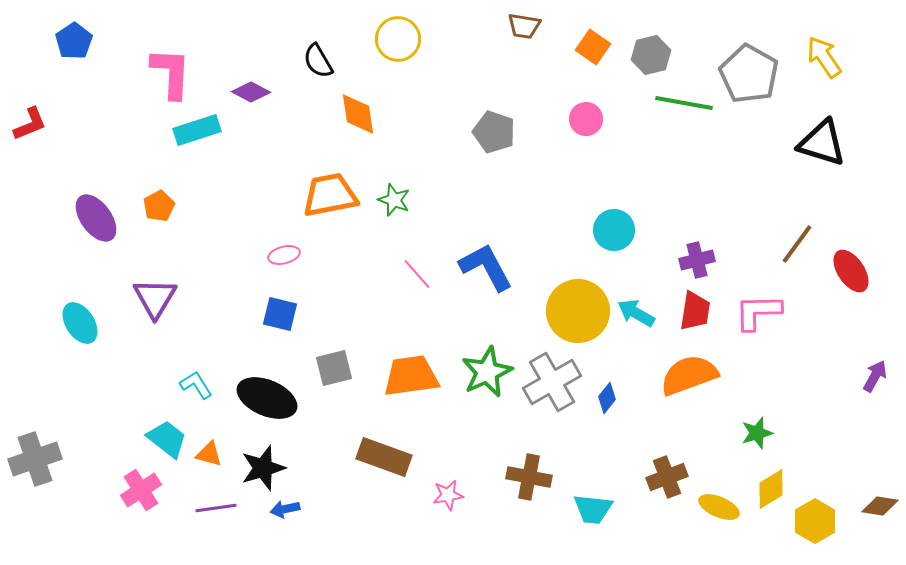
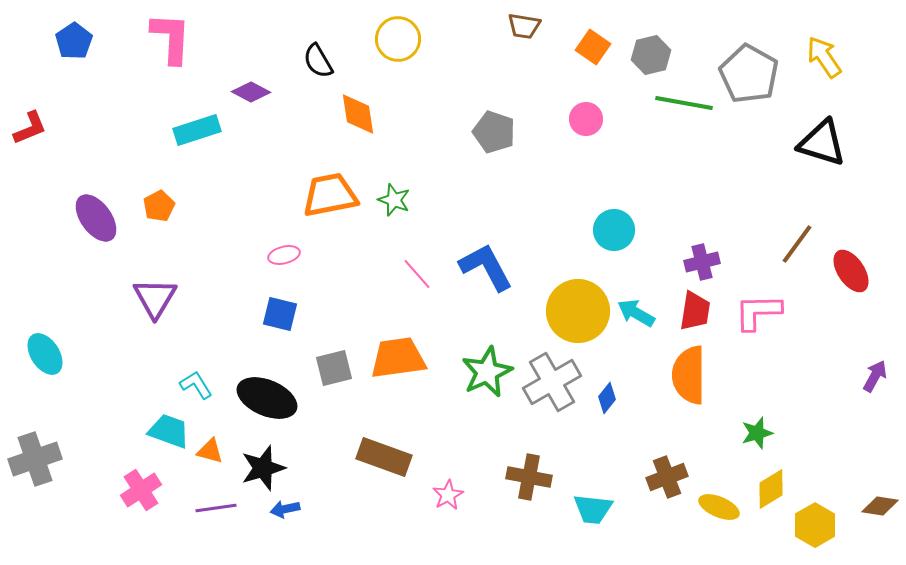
pink L-shape at (171, 73): moved 35 px up
red L-shape at (30, 124): moved 4 px down
purple cross at (697, 260): moved 5 px right, 2 px down
cyan ellipse at (80, 323): moved 35 px left, 31 px down
orange semicircle at (689, 375): rotated 70 degrees counterclockwise
orange trapezoid at (411, 376): moved 13 px left, 18 px up
cyan trapezoid at (167, 439): moved 2 px right, 8 px up; rotated 18 degrees counterclockwise
orange triangle at (209, 454): moved 1 px right, 3 px up
pink star at (448, 495): rotated 20 degrees counterclockwise
yellow hexagon at (815, 521): moved 4 px down
